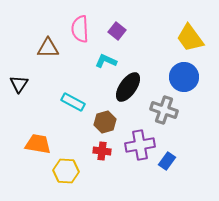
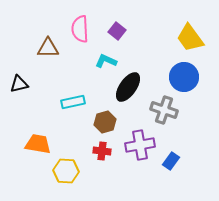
black triangle: rotated 42 degrees clockwise
cyan rectangle: rotated 40 degrees counterclockwise
blue rectangle: moved 4 px right
